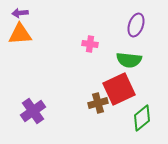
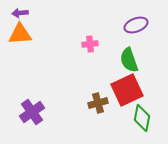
purple ellipse: rotated 50 degrees clockwise
pink cross: rotated 14 degrees counterclockwise
green semicircle: rotated 65 degrees clockwise
red square: moved 8 px right, 1 px down
purple cross: moved 1 px left, 1 px down
green diamond: rotated 40 degrees counterclockwise
